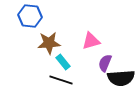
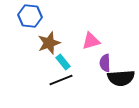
brown star: rotated 15 degrees counterclockwise
purple semicircle: rotated 24 degrees counterclockwise
black line: rotated 40 degrees counterclockwise
